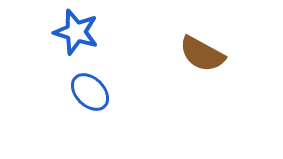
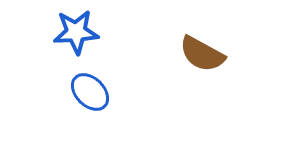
blue star: rotated 21 degrees counterclockwise
